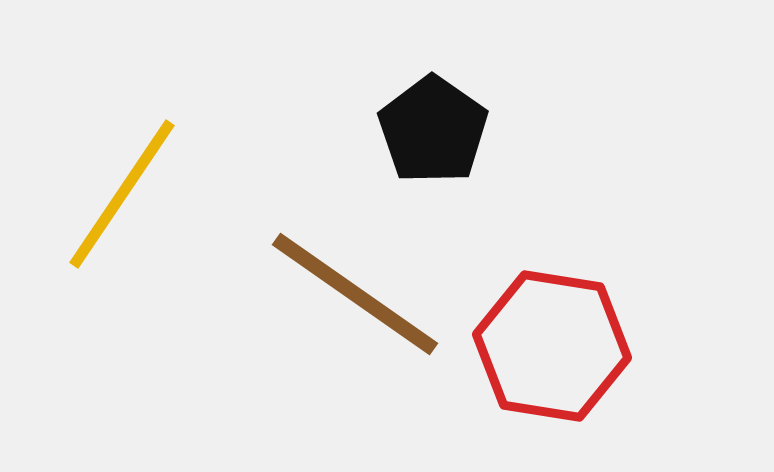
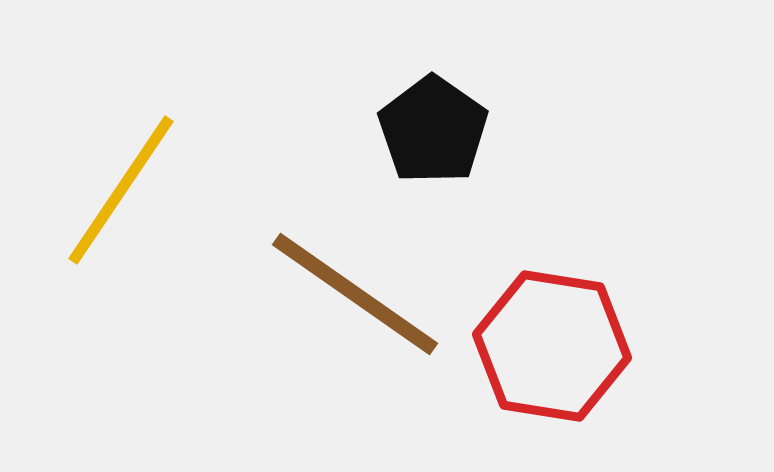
yellow line: moved 1 px left, 4 px up
